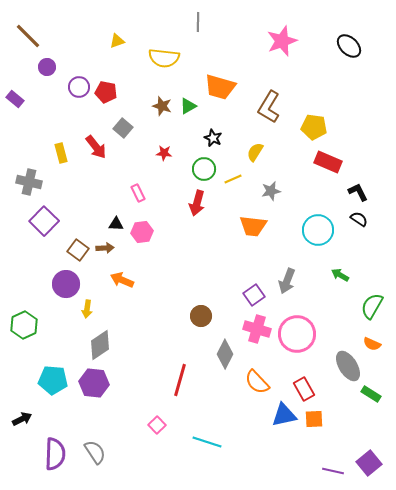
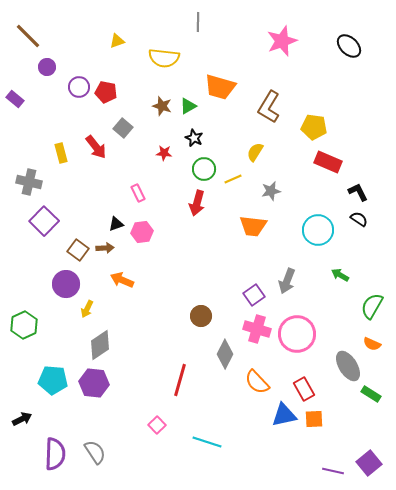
black star at (213, 138): moved 19 px left
black triangle at (116, 224): rotated 21 degrees counterclockwise
yellow arrow at (87, 309): rotated 18 degrees clockwise
